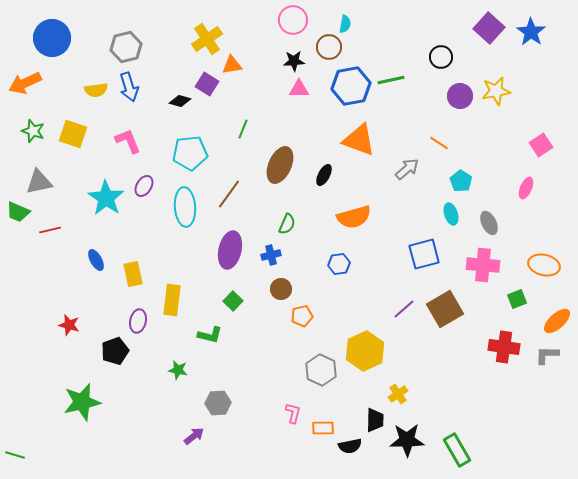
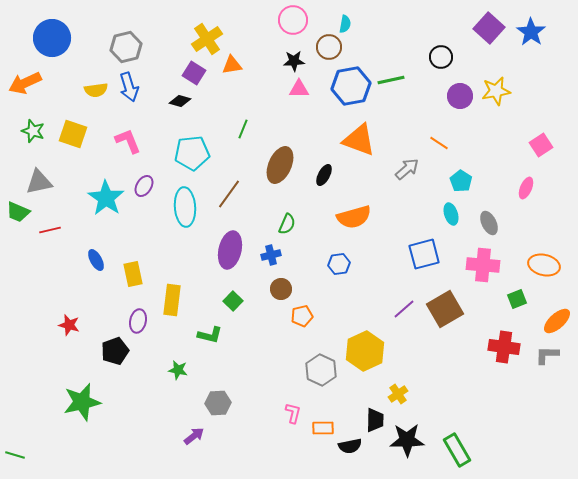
purple square at (207, 84): moved 13 px left, 11 px up
cyan pentagon at (190, 153): moved 2 px right
